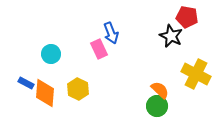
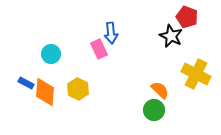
red pentagon: rotated 10 degrees clockwise
blue arrow: rotated 15 degrees clockwise
orange diamond: moved 1 px up
green circle: moved 3 px left, 4 px down
